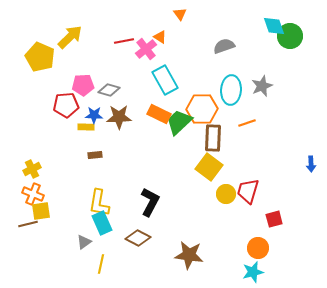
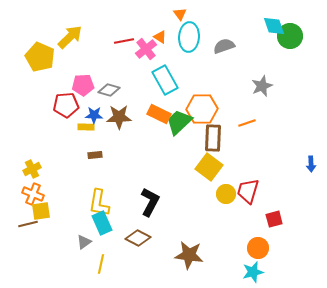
cyan ellipse at (231, 90): moved 42 px left, 53 px up
